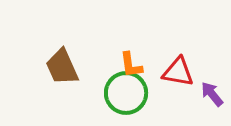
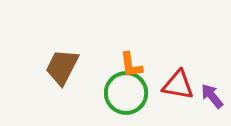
brown trapezoid: rotated 51 degrees clockwise
red triangle: moved 13 px down
purple arrow: moved 2 px down
